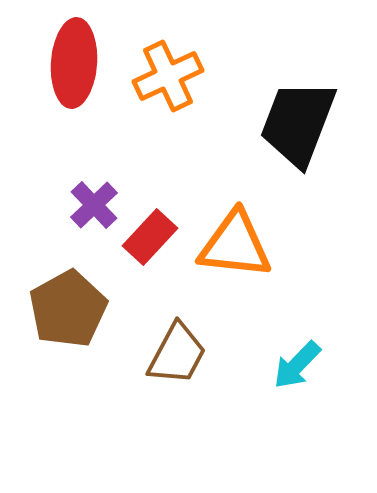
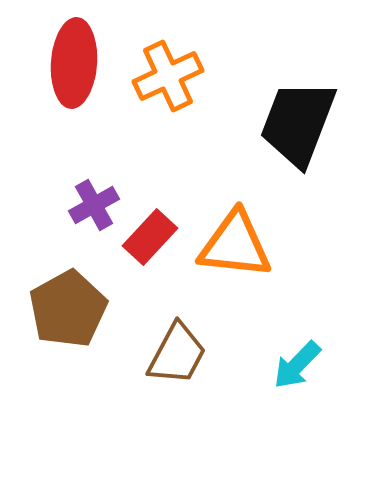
purple cross: rotated 15 degrees clockwise
